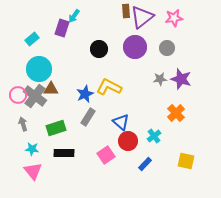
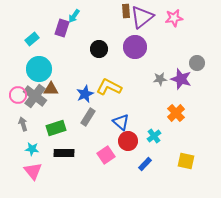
gray circle: moved 30 px right, 15 px down
